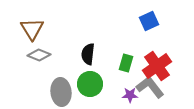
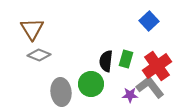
blue square: rotated 18 degrees counterclockwise
black semicircle: moved 18 px right, 7 px down
green rectangle: moved 4 px up
green circle: moved 1 px right
